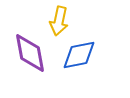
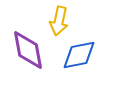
purple diamond: moved 2 px left, 3 px up
